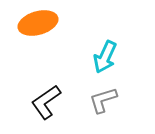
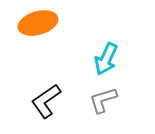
cyan arrow: moved 1 px right, 2 px down
black L-shape: moved 1 px up
